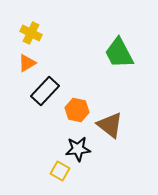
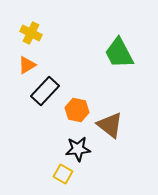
orange triangle: moved 2 px down
yellow square: moved 3 px right, 3 px down
